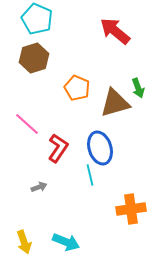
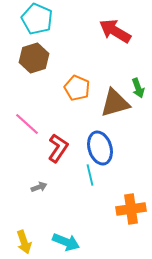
red arrow: rotated 8 degrees counterclockwise
